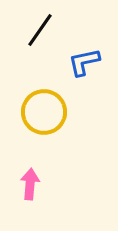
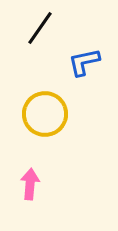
black line: moved 2 px up
yellow circle: moved 1 px right, 2 px down
